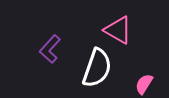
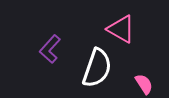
pink triangle: moved 3 px right, 1 px up
pink semicircle: rotated 115 degrees clockwise
